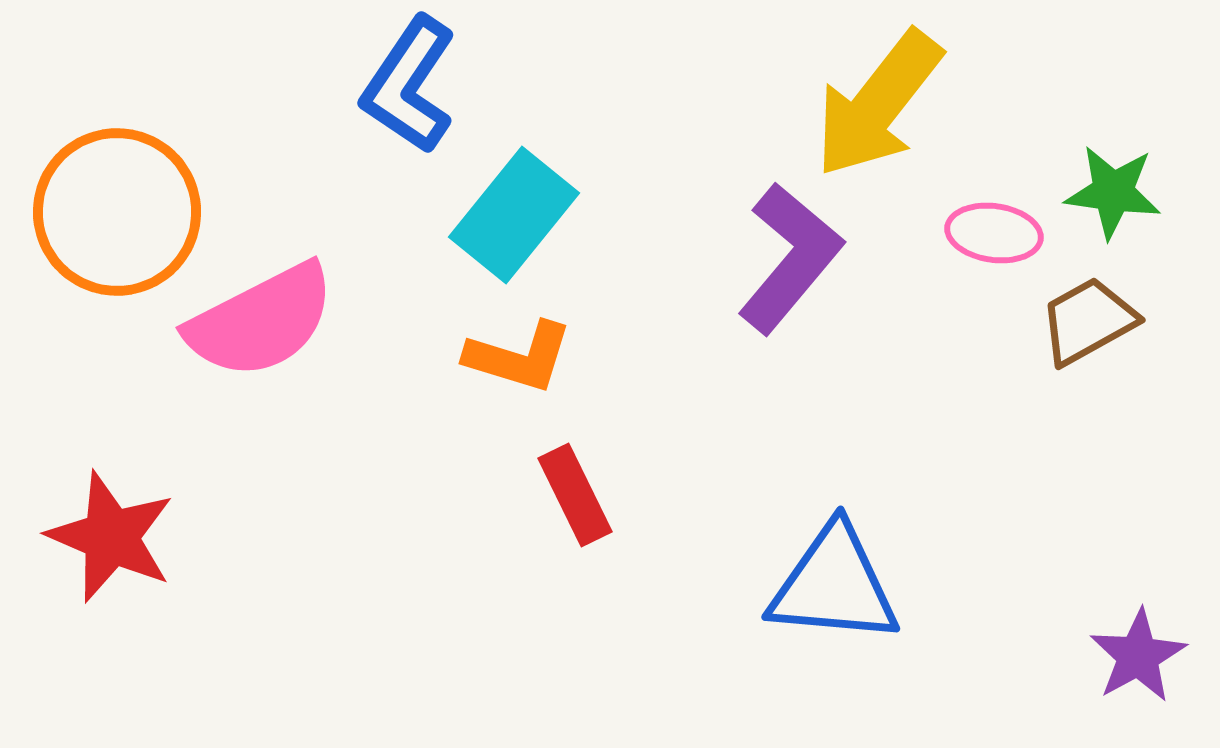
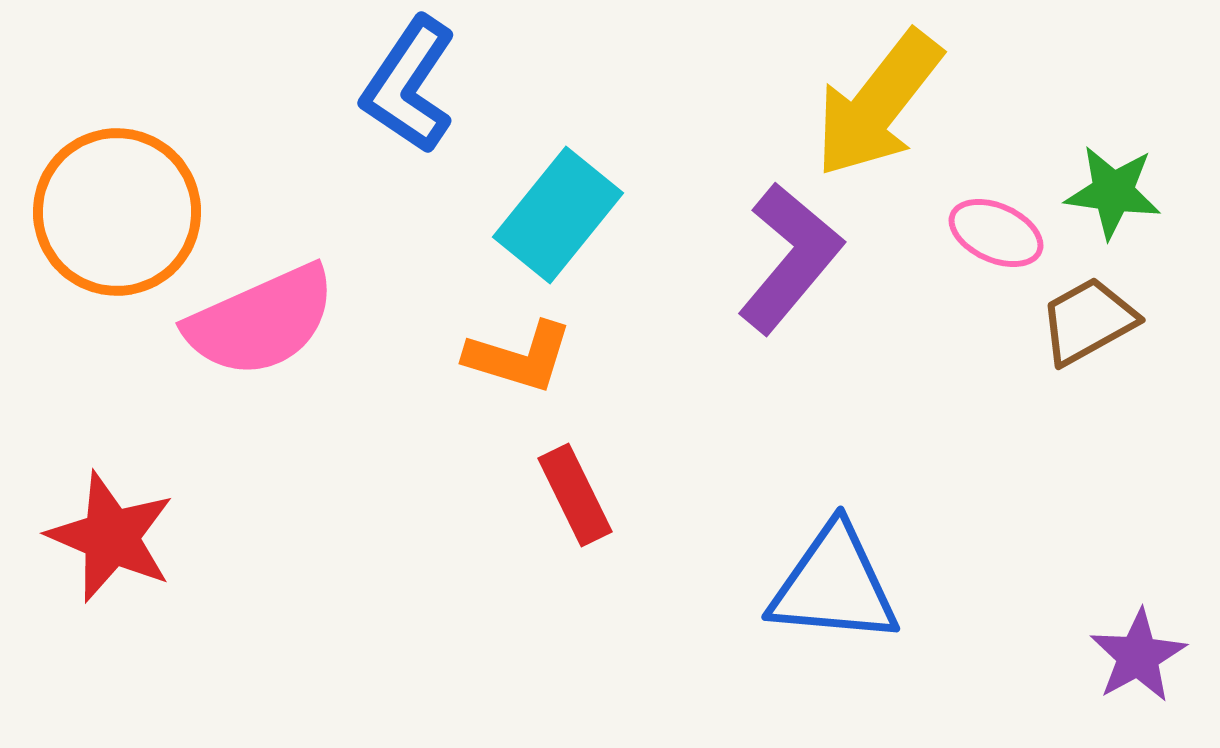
cyan rectangle: moved 44 px right
pink ellipse: moved 2 px right; rotated 16 degrees clockwise
pink semicircle: rotated 3 degrees clockwise
